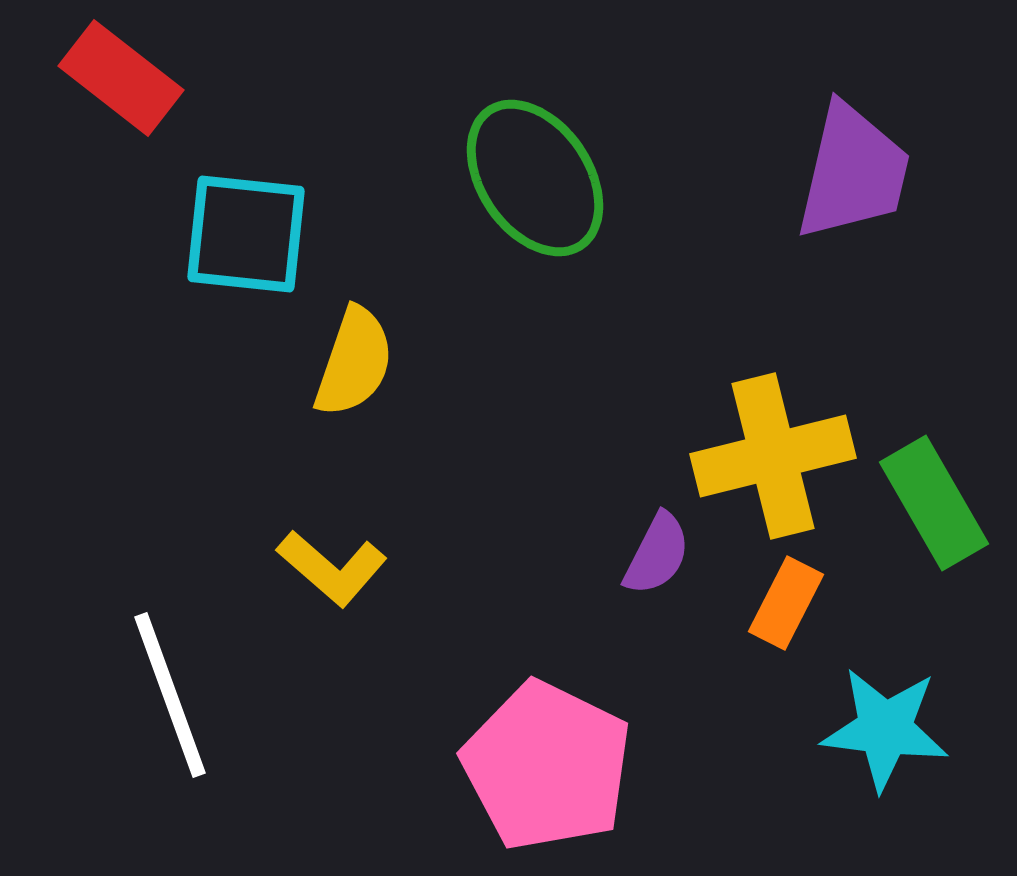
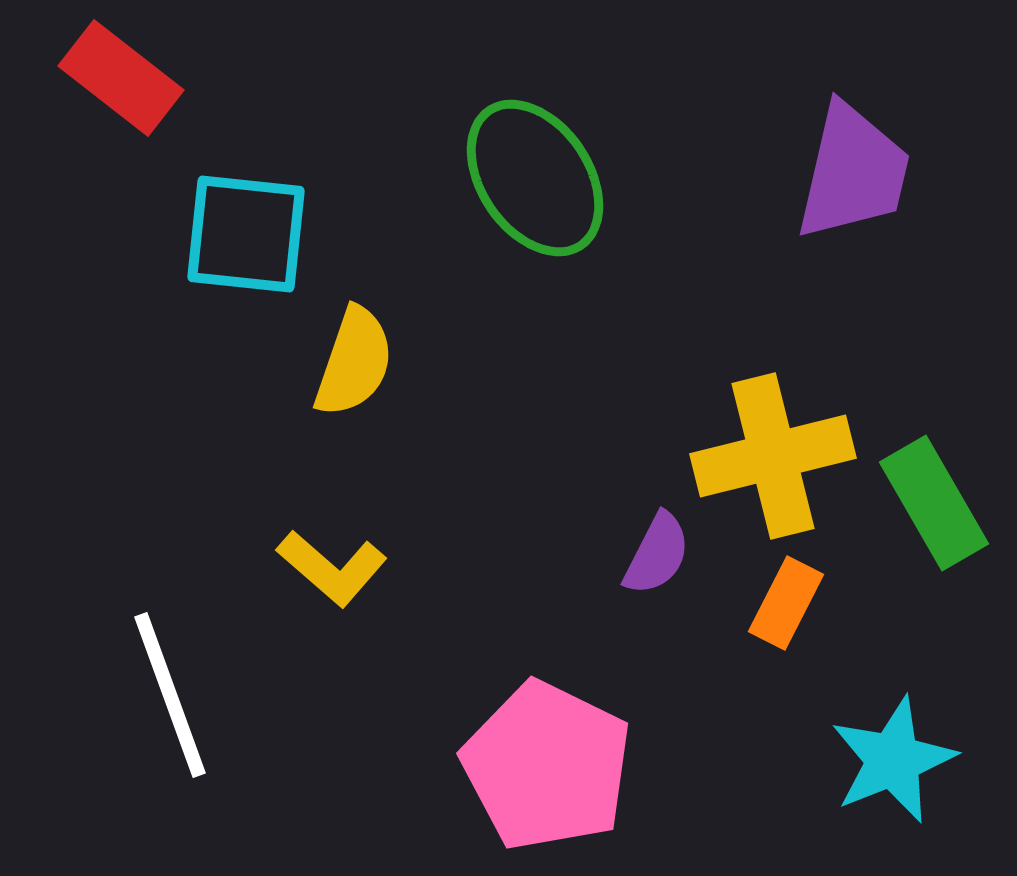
cyan star: moved 8 px right, 31 px down; rotated 29 degrees counterclockwise
